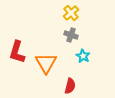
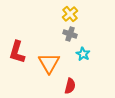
yellow cross: moved 1 px left, 1 px down
gray cross: moved 1 px left, 1 px up
cyan star: moved 2 px up
orange triangle: moved 3 px right
